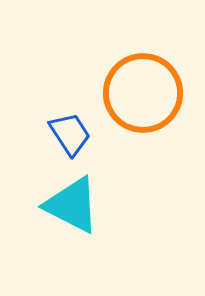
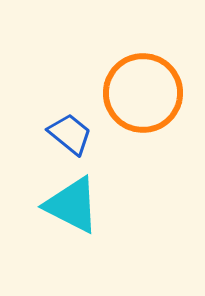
blue trapezoid: rotated 18 degrees counterclockwise
